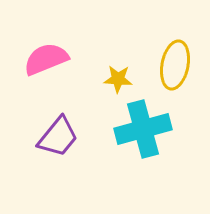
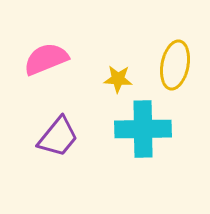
cyan cross: rotated 14 degrees clockwise
